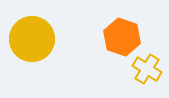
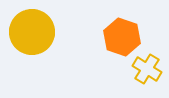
yellow circle: moved 7 px up
